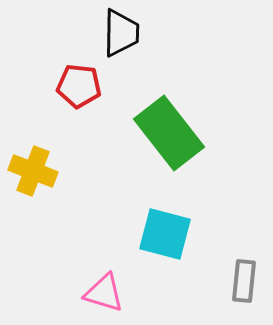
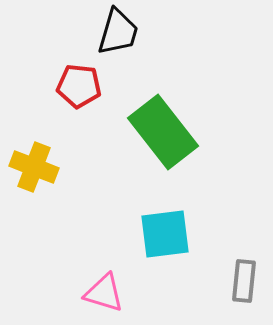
black trapezoid: moved 3 px left, 1 px up; rotated 15 degrees clockwise
green rectangle: moved 6 px left, 1 px up
yellow cross: moved 1 px right, 4 px up
cyan square: rotated 22 degrees counterclockwise
